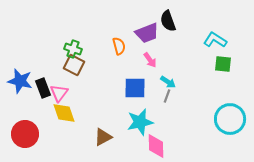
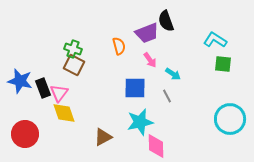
black semicircle: moved 2 px left
cyan arrow: moved 5 px right, 8 px up
gray line: rotated 48 degrees counterclockwise
